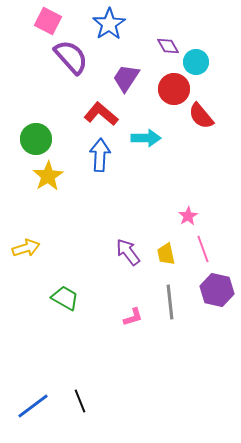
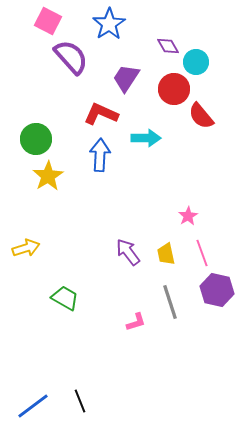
red L-shape: rotated 16 degrees counterclockwise
pink line: moved 1 px left, 4 px down
gray line: rotated 12 degrees counterclockwise
pink L-shape: moved 3 px right, 5 px down
